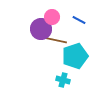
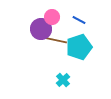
cyan pentagon: moved 4 px right, 9 px up
cyan cross: rotated 32 degrees clockwise
